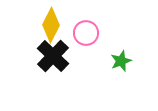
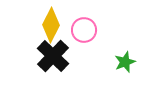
pink circle: moved 2 px left, 3 px up
green star: moved 4 px right, 1 px down
